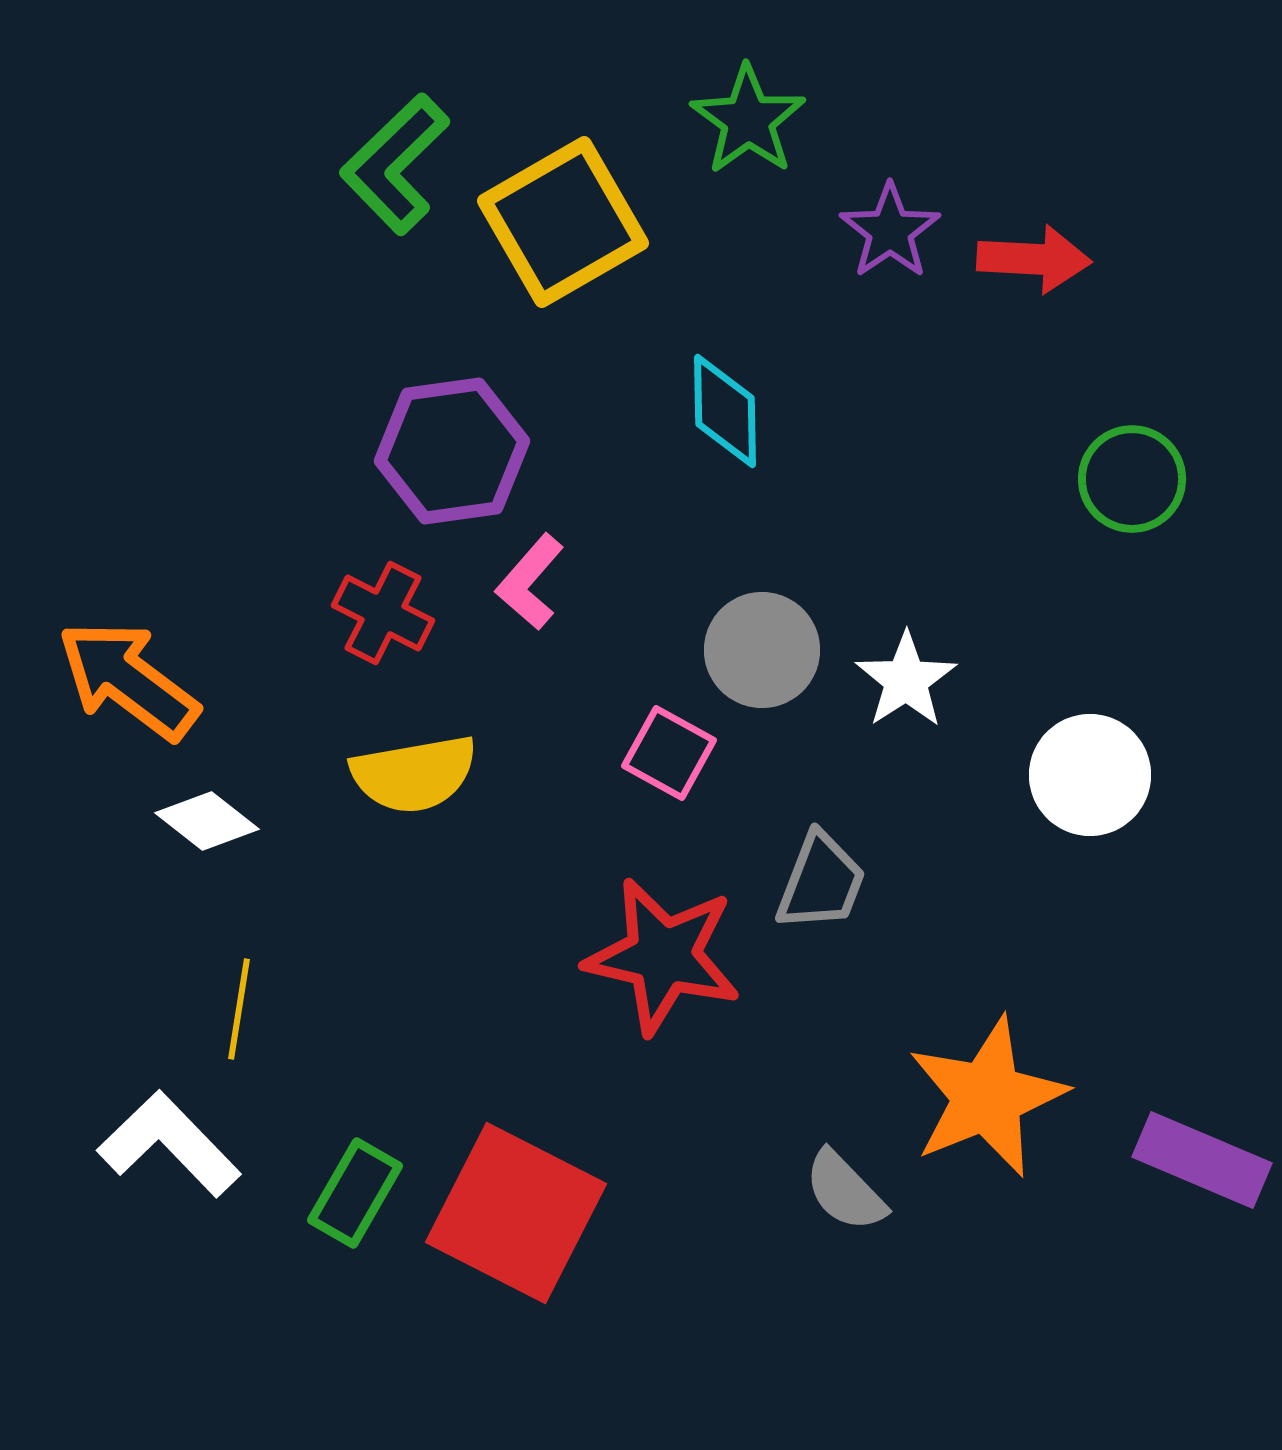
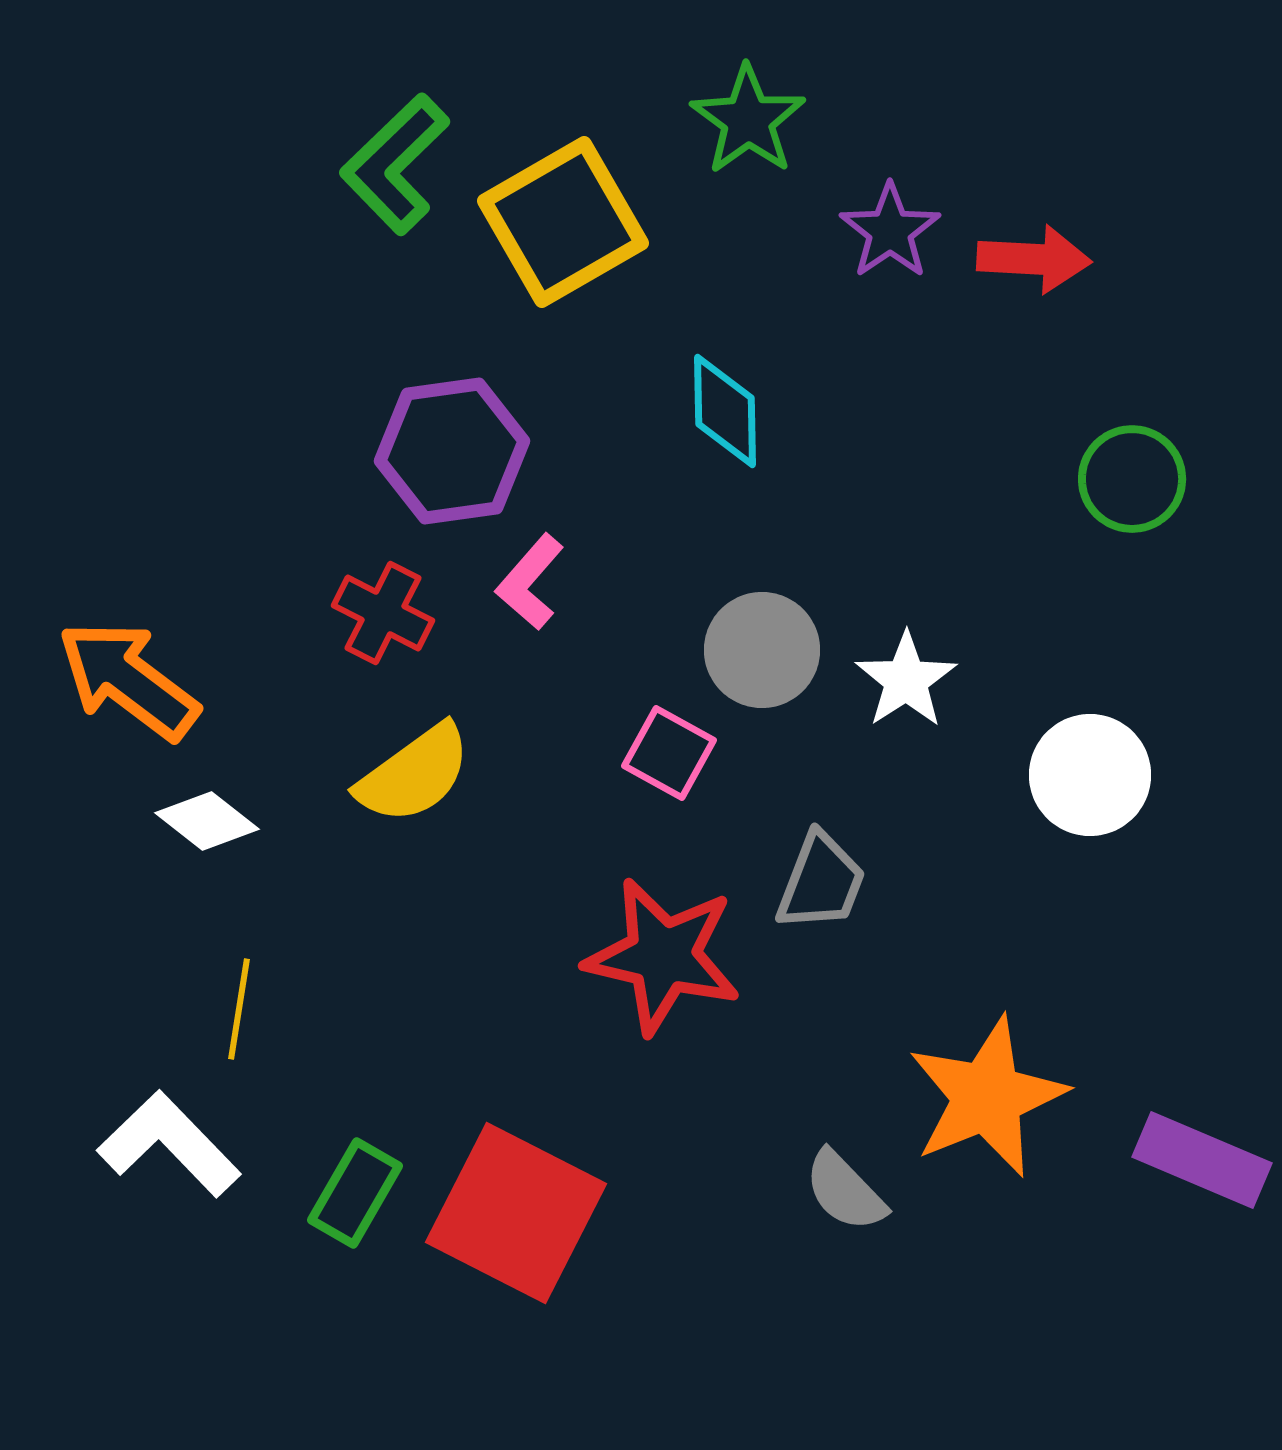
yellow semicircle: rotated 26 degrees counterclockwise
